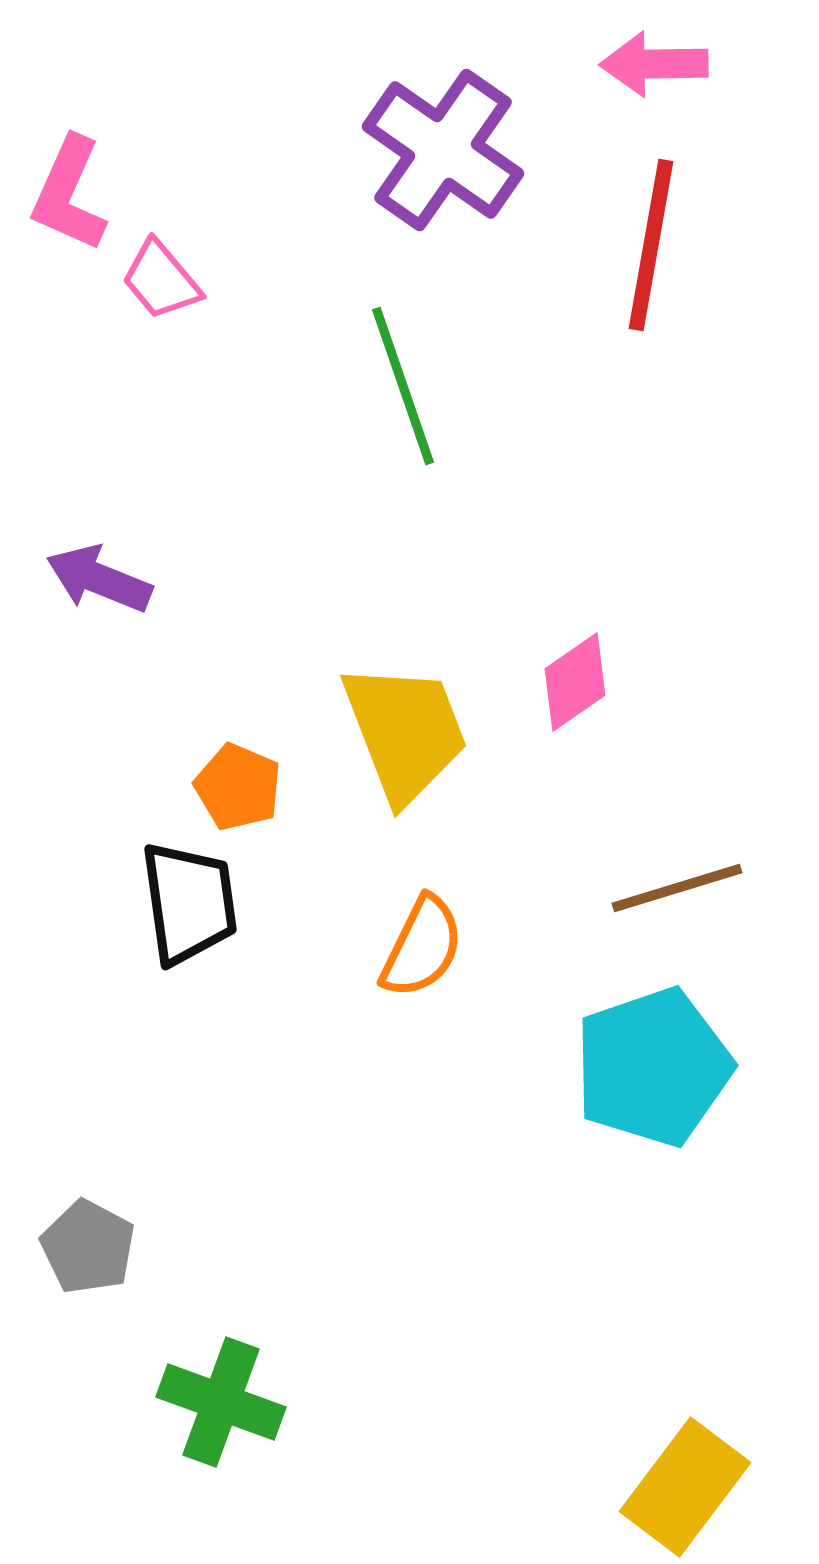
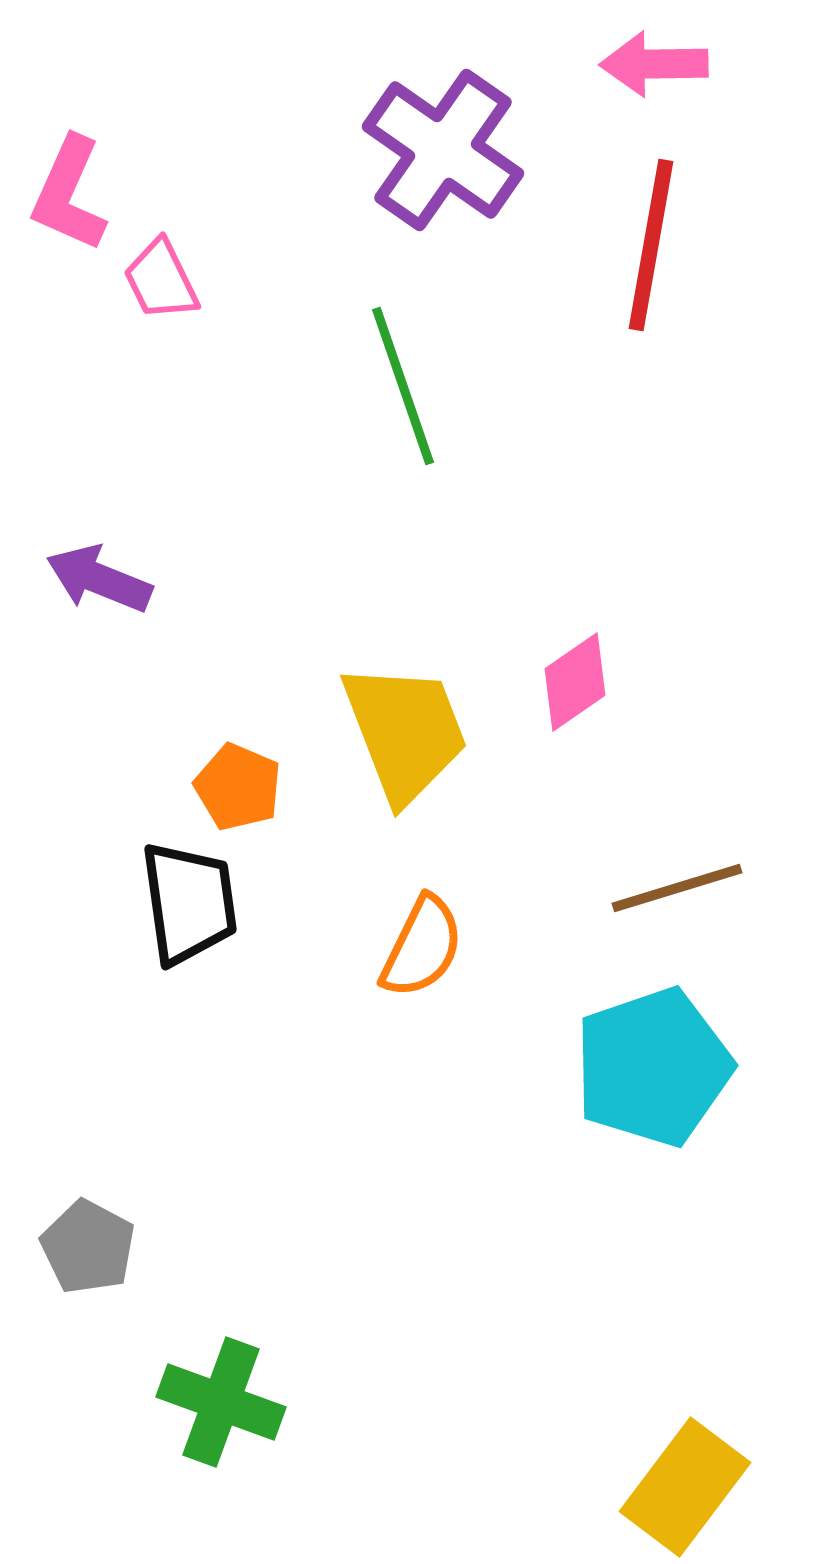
pink trapezoid: rotated 14 degrees clockwise
